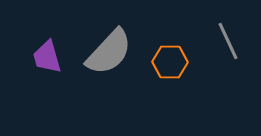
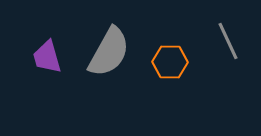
gray semicircle: rotated 14 degrees counterclockwise
